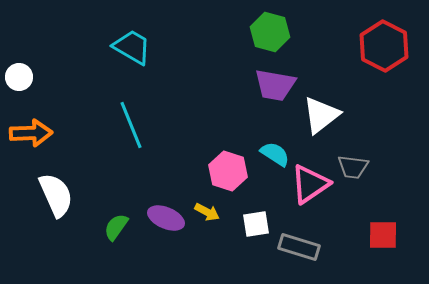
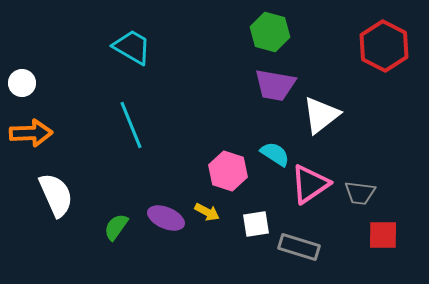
white circle: moved 3 px right, 6 px down
gray trapezoid: moved 7 px right, 26 px down
